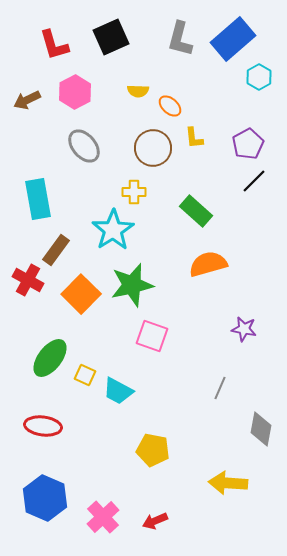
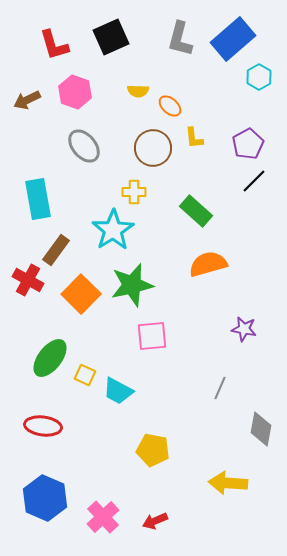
pink hexagon: rotated 12 degrees counterclockwise
pink square: rotated 24 degrees counterclockwise
